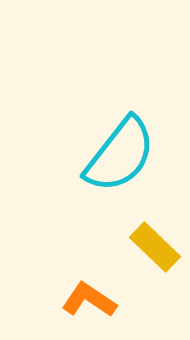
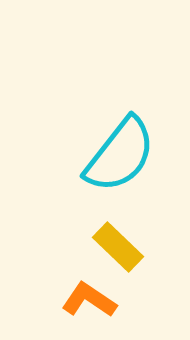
yellow rectangle: moved 37 px left
